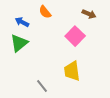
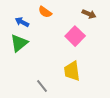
orange semicircle: rotated 16 degrees counterclockwise
